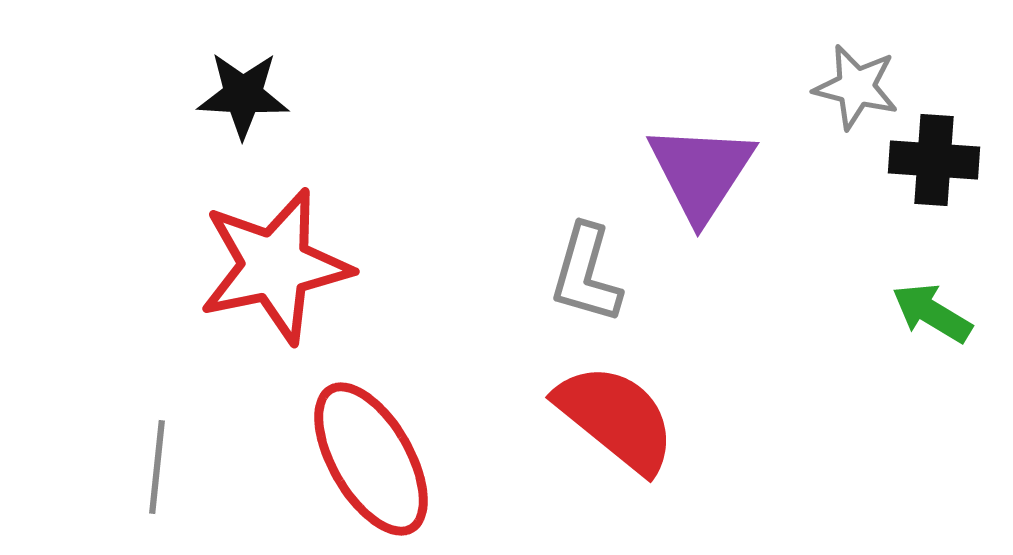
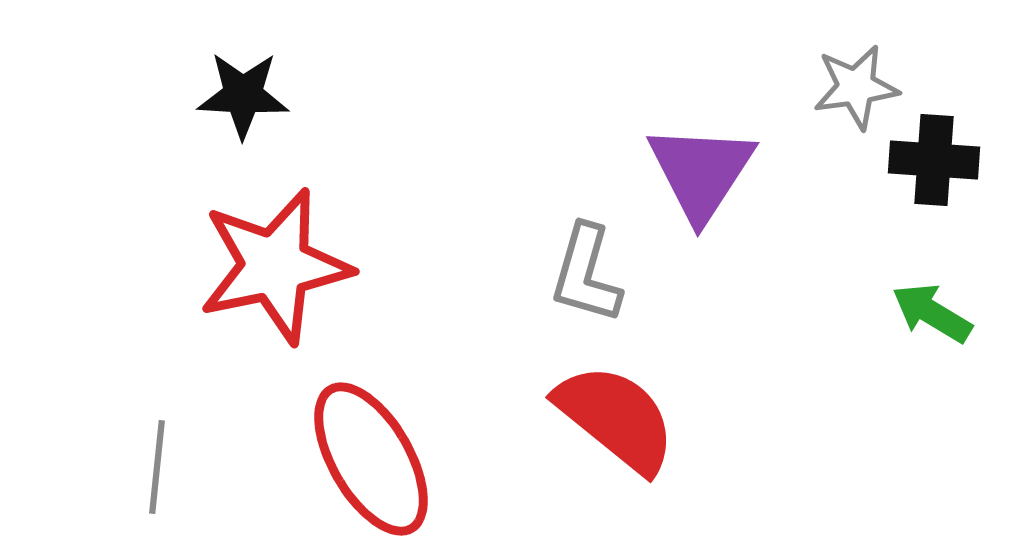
gray star: rotated 22 degrees counterclockwise
